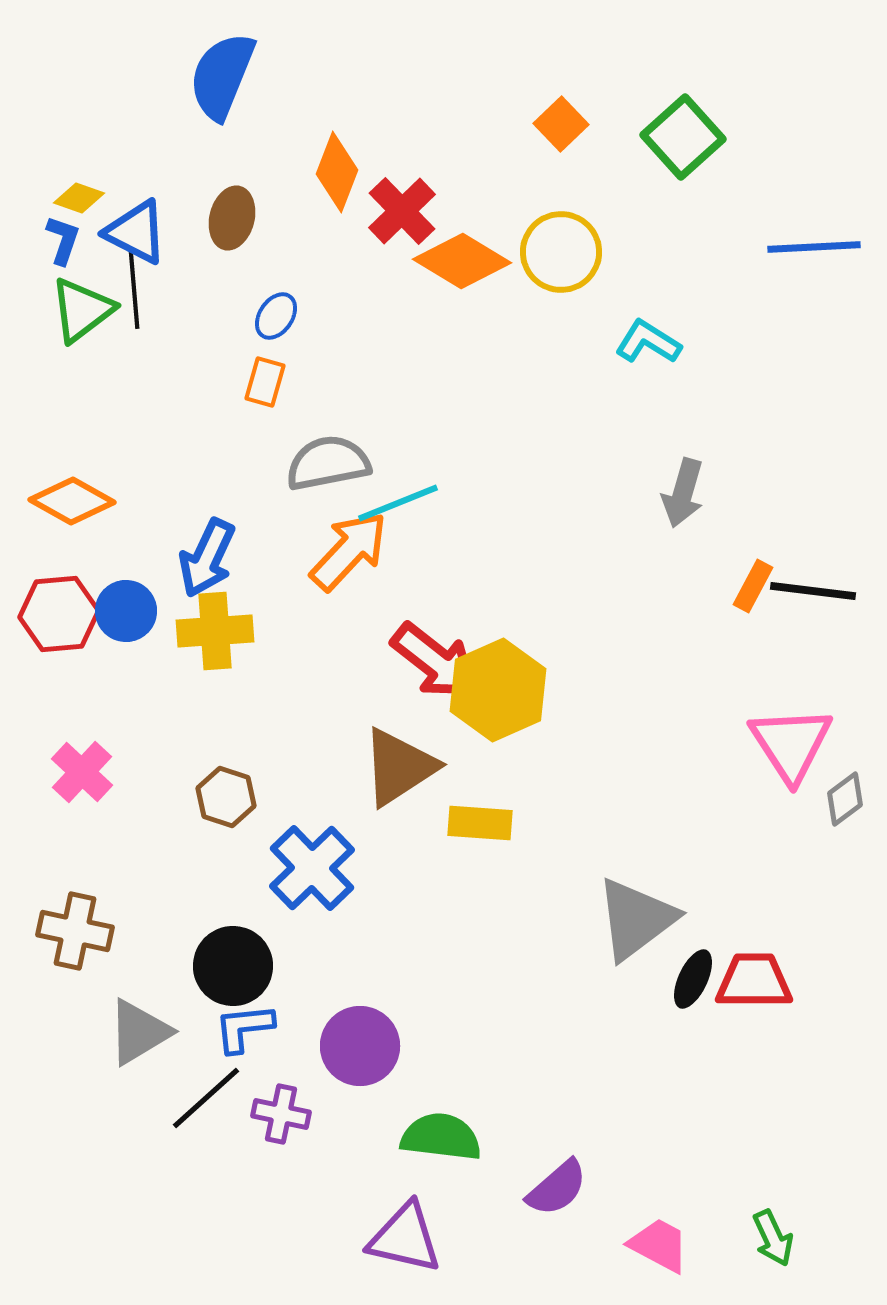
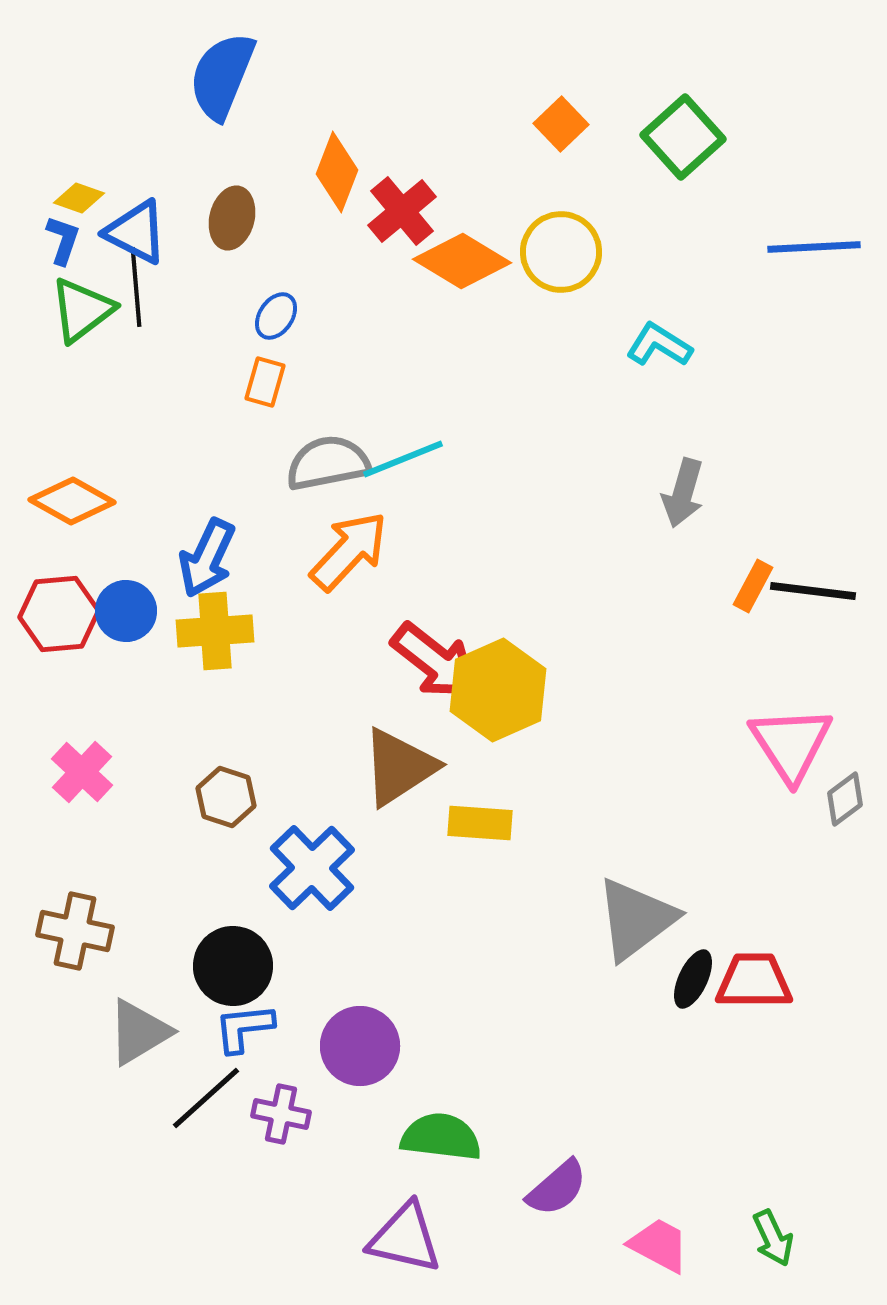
red cross at (402, 211): rotated 4 degrees clockwise
black line at (134, 289): moved 2 px right, 2 px up
cyan L-shape at (648, 342): moved 11 px right, 3 px down
cyan line at (398, 503): moved 5 px right, 44 px up
